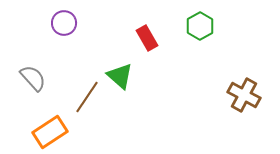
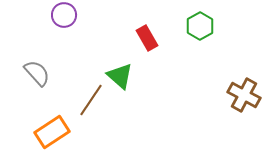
purple circle: moved 8 px up
gray semicircle: moved 4 px right, 5 px up
brown line: moved 4 px right, 3 px down
orange rectangle: moved 2 px right
